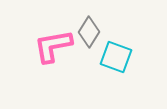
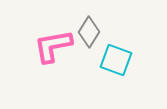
cyan square: moved 3 px down
